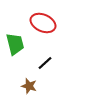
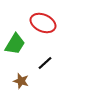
green trapezoid: rotated 45 degrees clockwise
brown star: moved 8 px left, 5 px up
